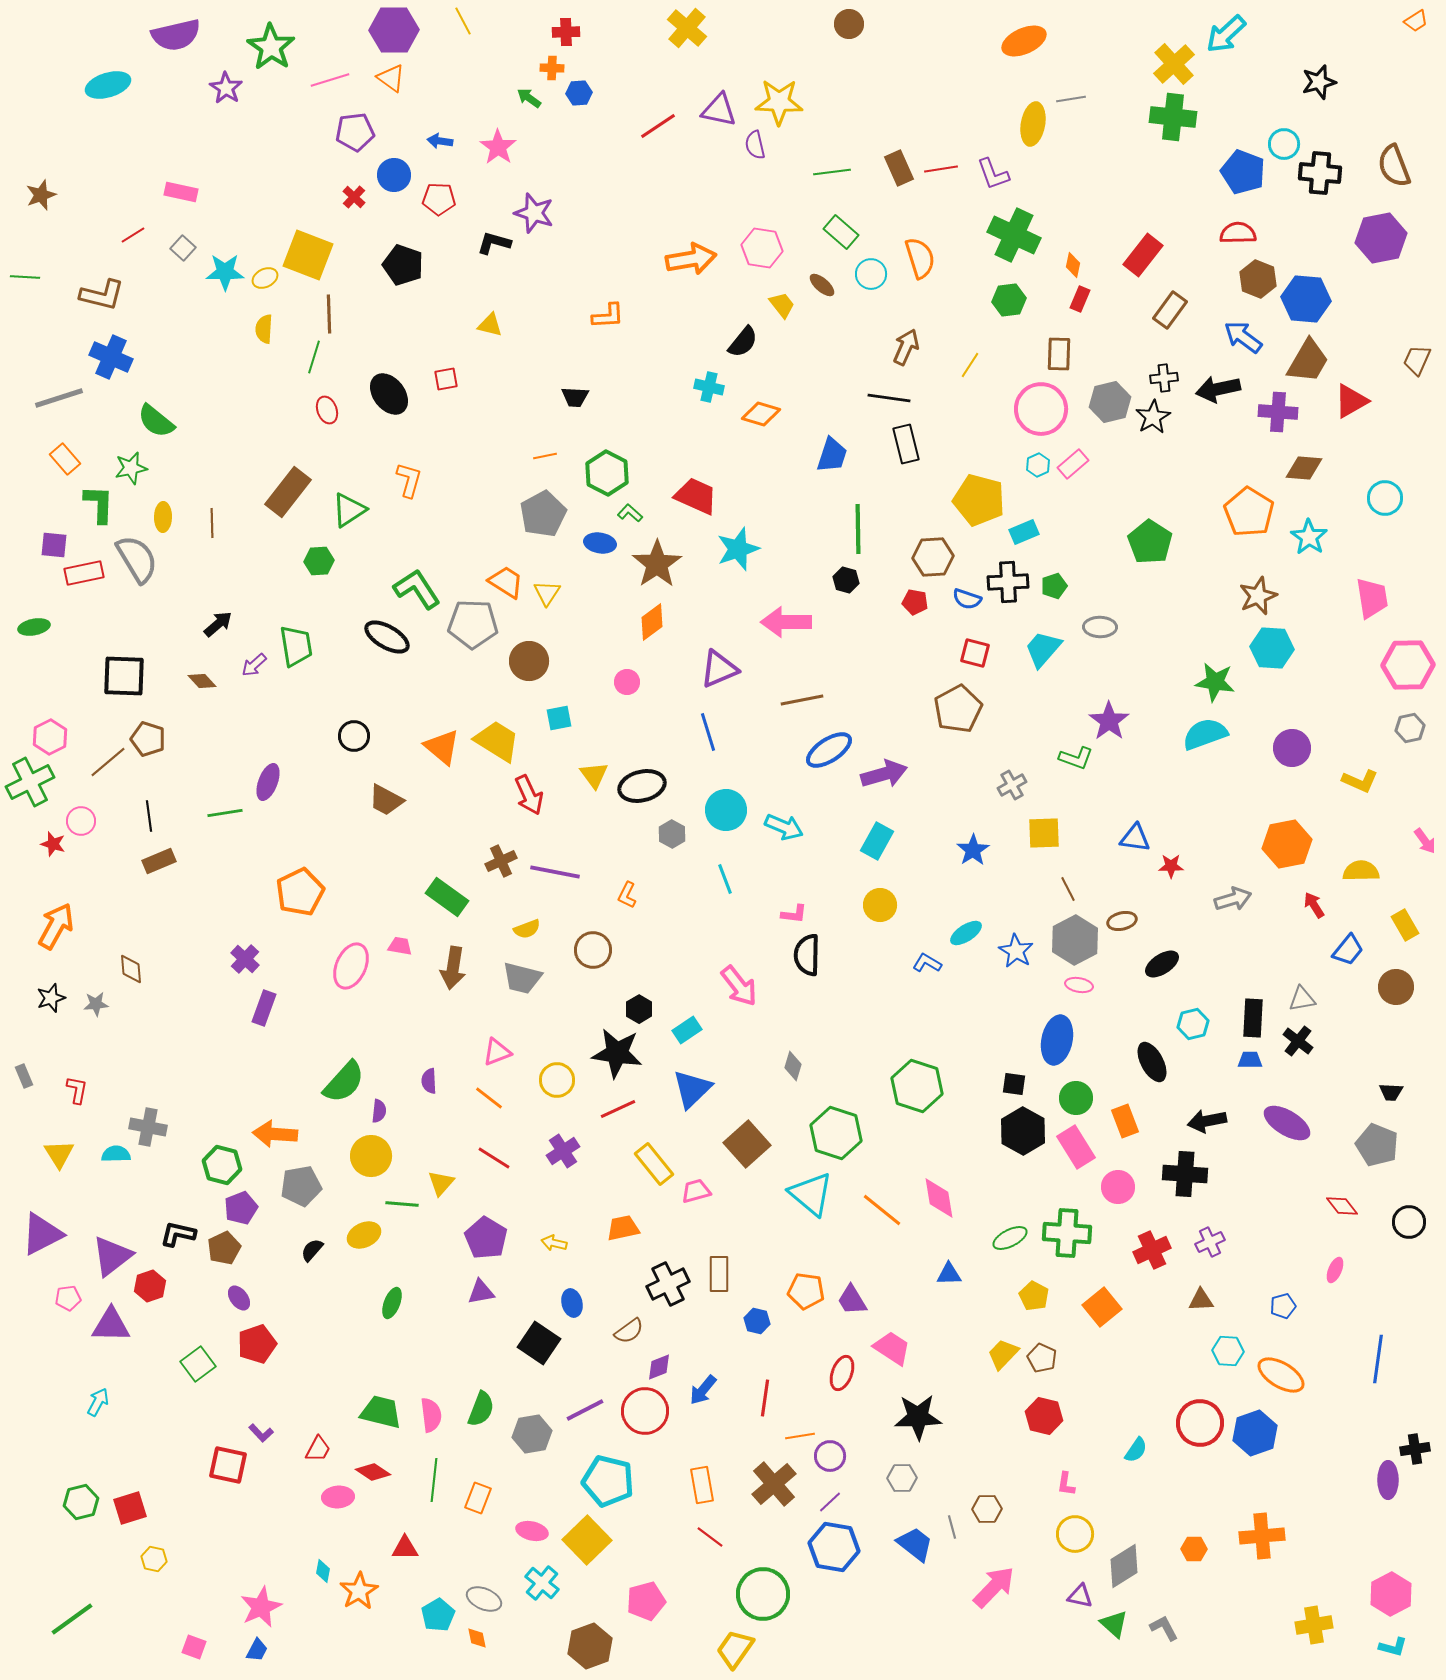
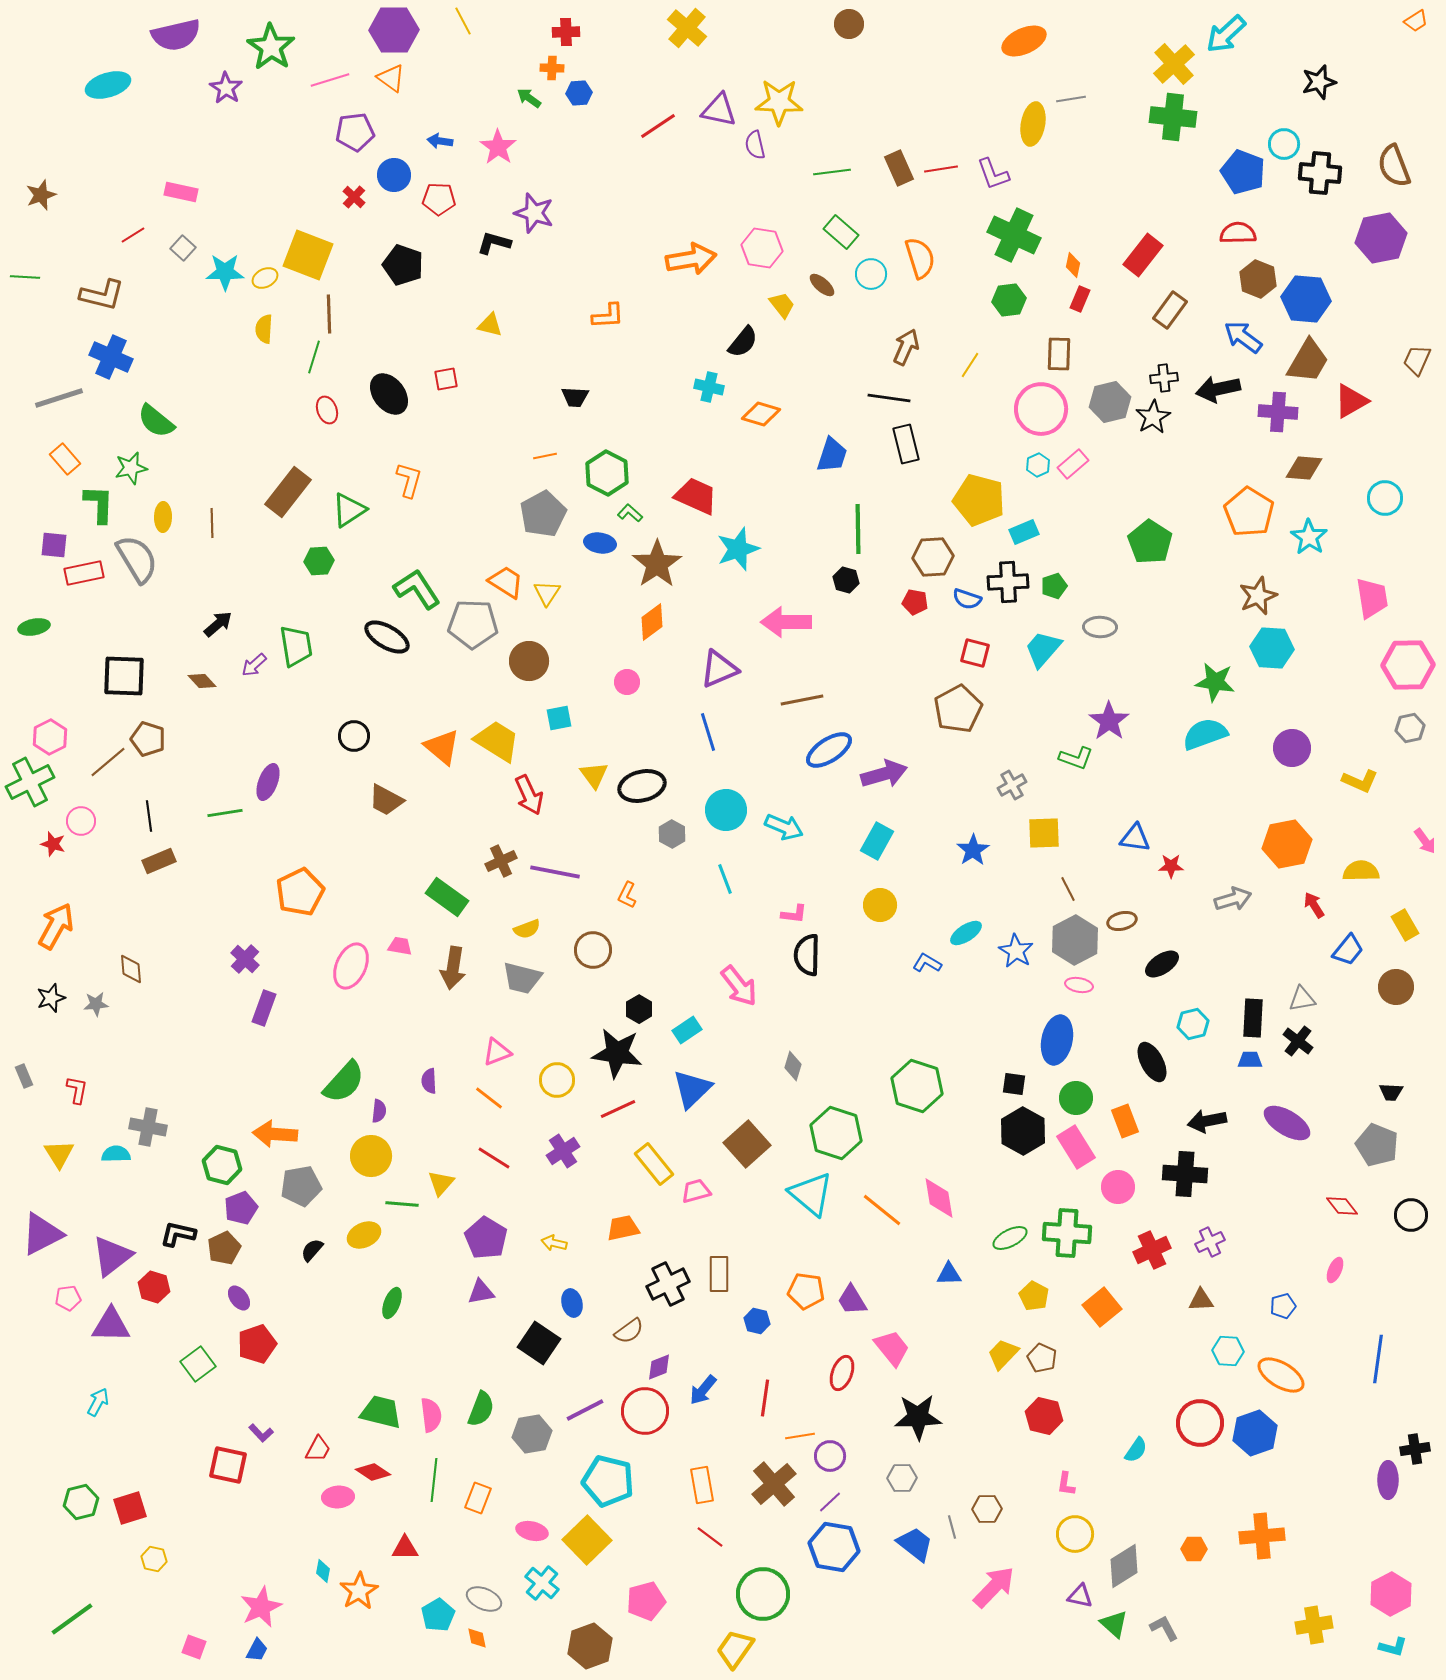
black circle at (1409, 1222): moved 2 px right, 7 px up
red hexagon at (150, 1286): moved 4 px right, 1 px down; rotated 24 degrees counterclockwise
pink trapezoid at (892, 1348): rotated 18 degrees clockwise
